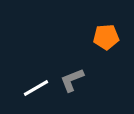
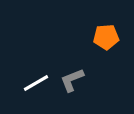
white line: moved 5 px up
